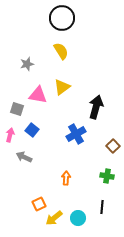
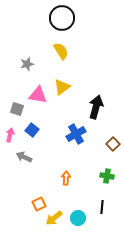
brown square: moved 2 px up
